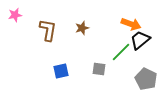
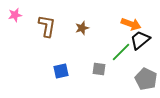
brown L-shape: moved 1 px left, 4 px up
